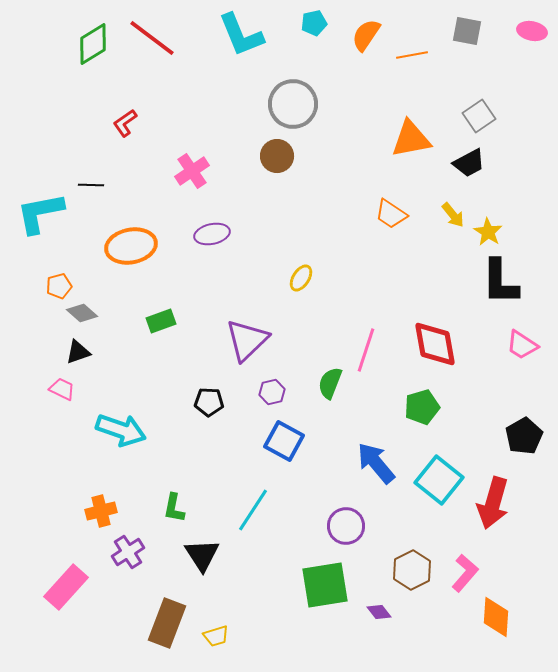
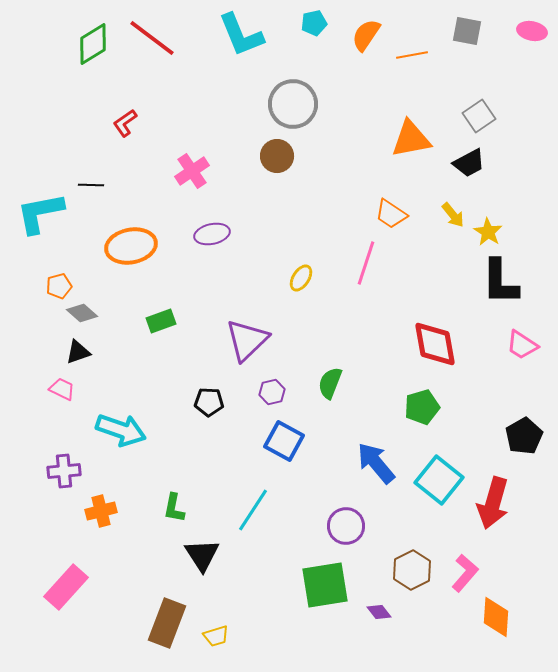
pink line at (366, 350): moved 87 px up
purple cross at (128, 552): moved 64 px left, 81 px up; rotated 28 degrees clockwise
